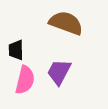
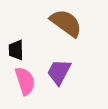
brown semicircle: rotated 16 degrees clockwise
pink semicircle: moved 1 px down; rotated 32 degrees counterclockwise
